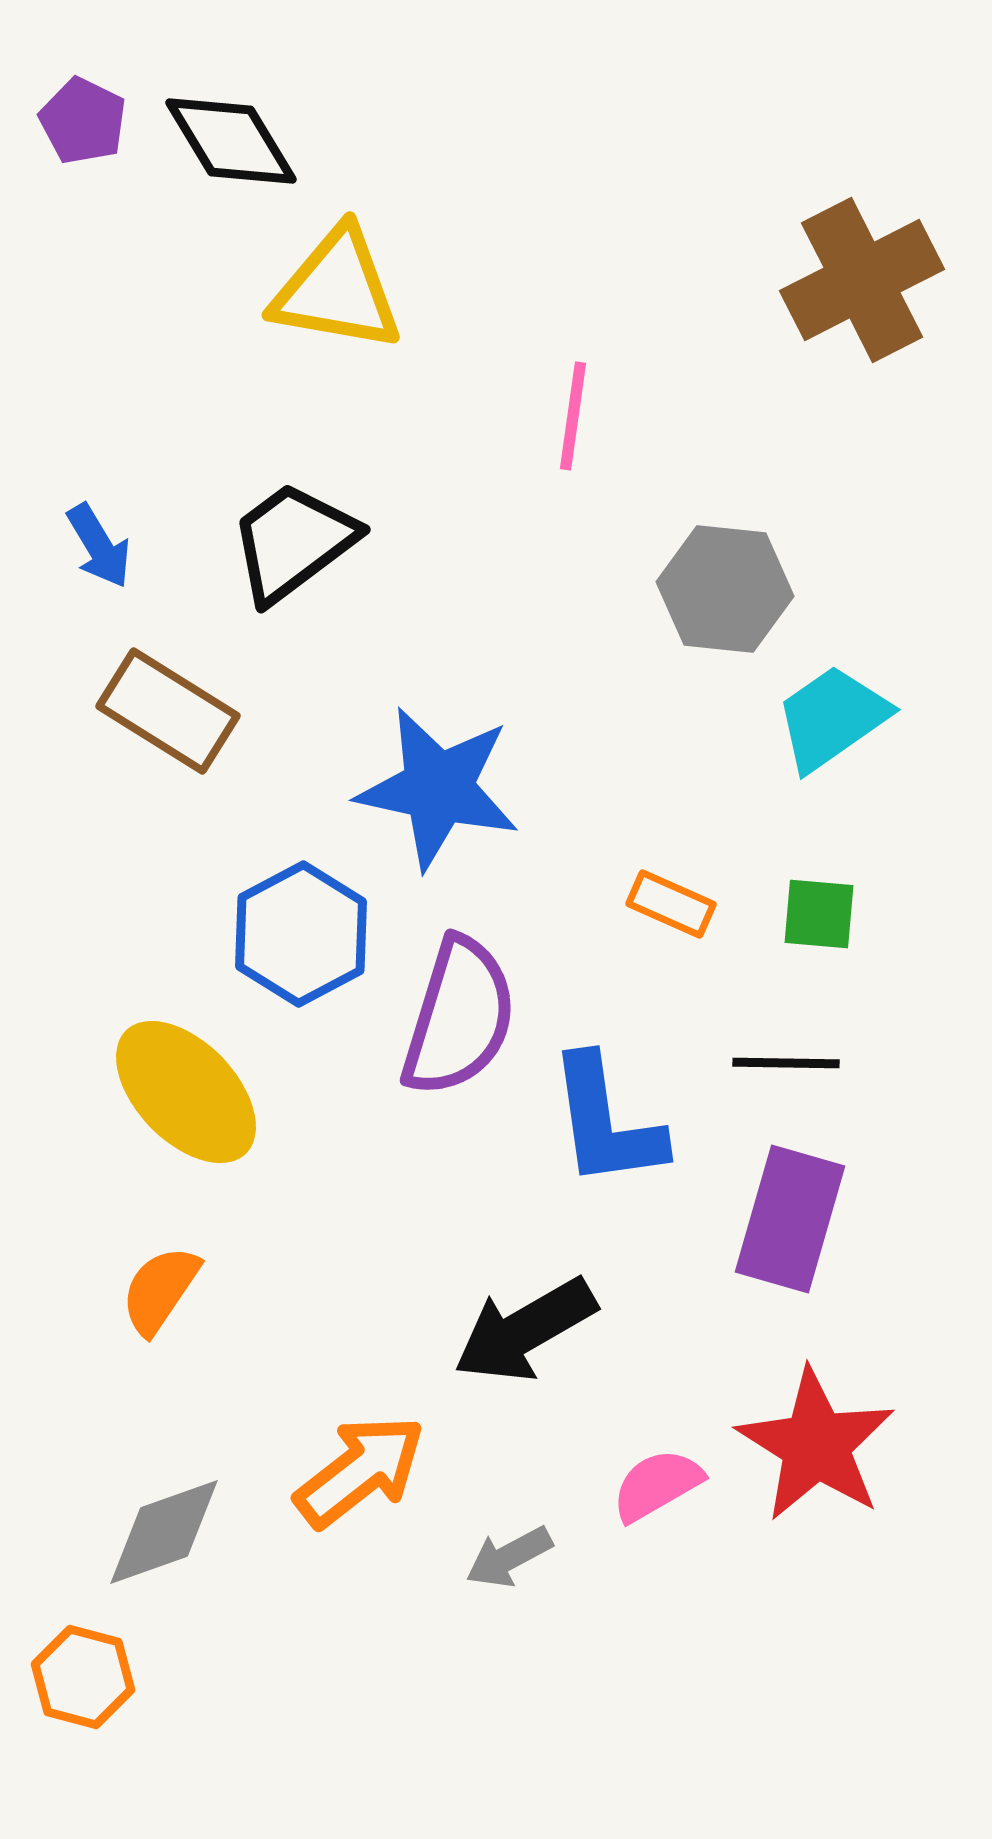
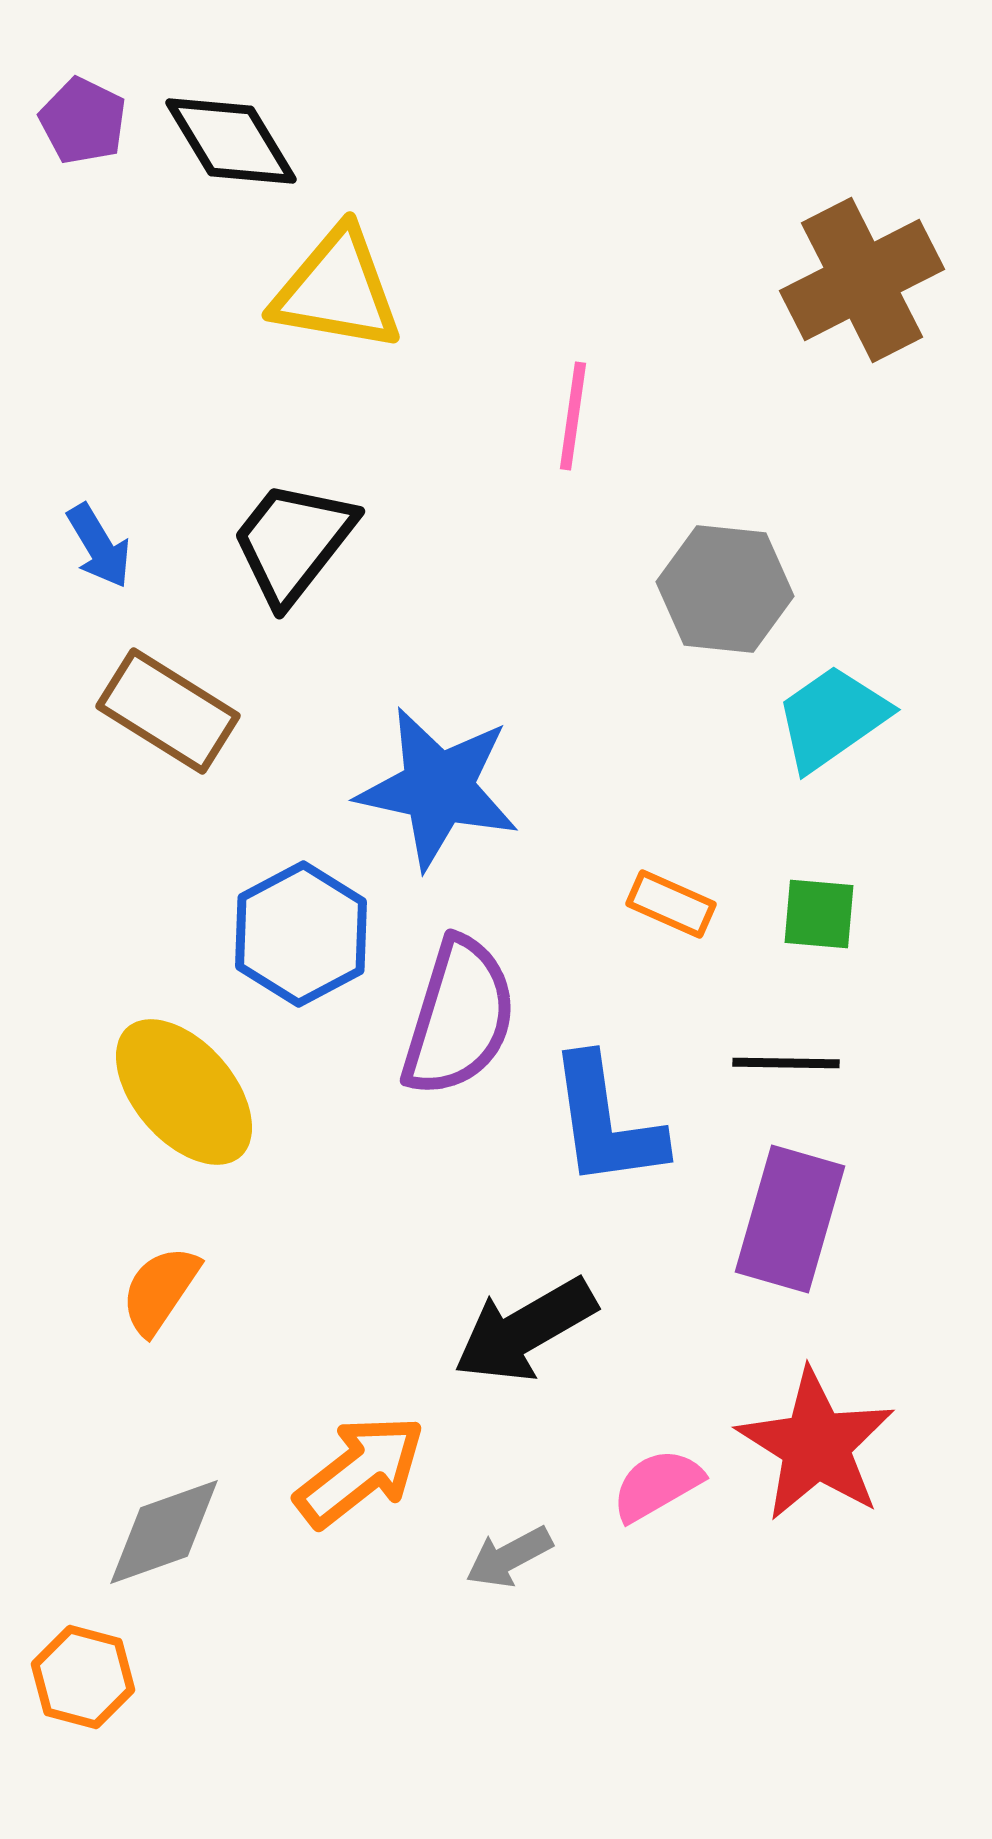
black trapezoid: rotated 15 degrees counterclockwise
yellow ellipse: moved 2 px left; rotated 3 degrees clockwise
